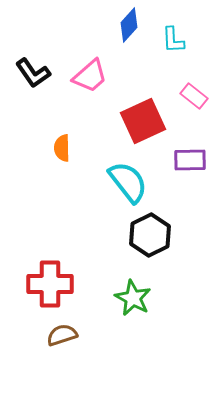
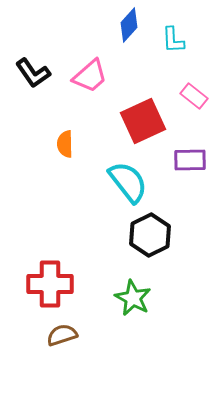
orange semicircle: moved 3 px right, 4 px up
